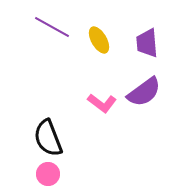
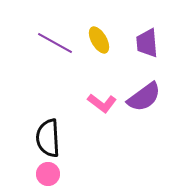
purple line: moved 3 px right, 16 px down
purple semicircle: moved 5 px down
black semicircle: rotated 18 degrees clockwise
